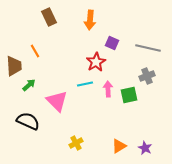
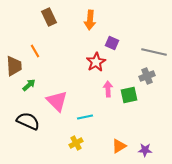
gray line: moved 6 px right, 4 px down
cyan line: moved 33 px down
purple star: moved 2 px down; rotated 24 degrees counterclockwise
